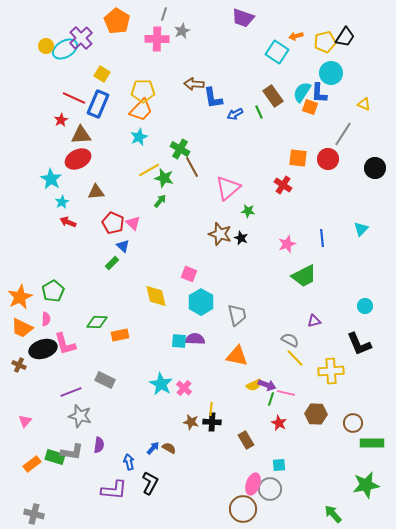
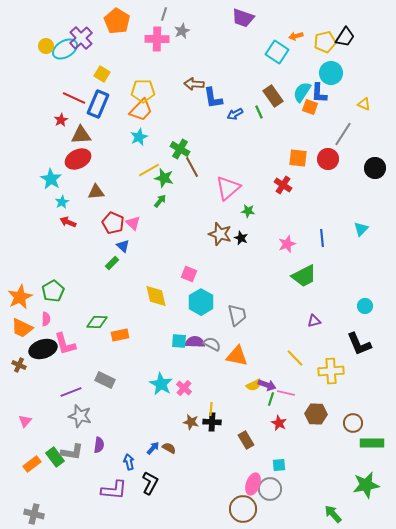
purple semicircle at (195, 339): moved 3 px down
gray semicircle at (290, 340): moved 78 px left, 4 px down
green rectangle at (55, 457): rotated 36 degrees clockwise
